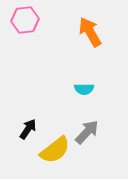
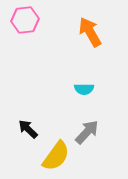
black arrow: rotated 80 degrees counterclockwise
yellow semicircle: moved 1 px right, 6 px down; rotated 16 degrees counterclockwise
